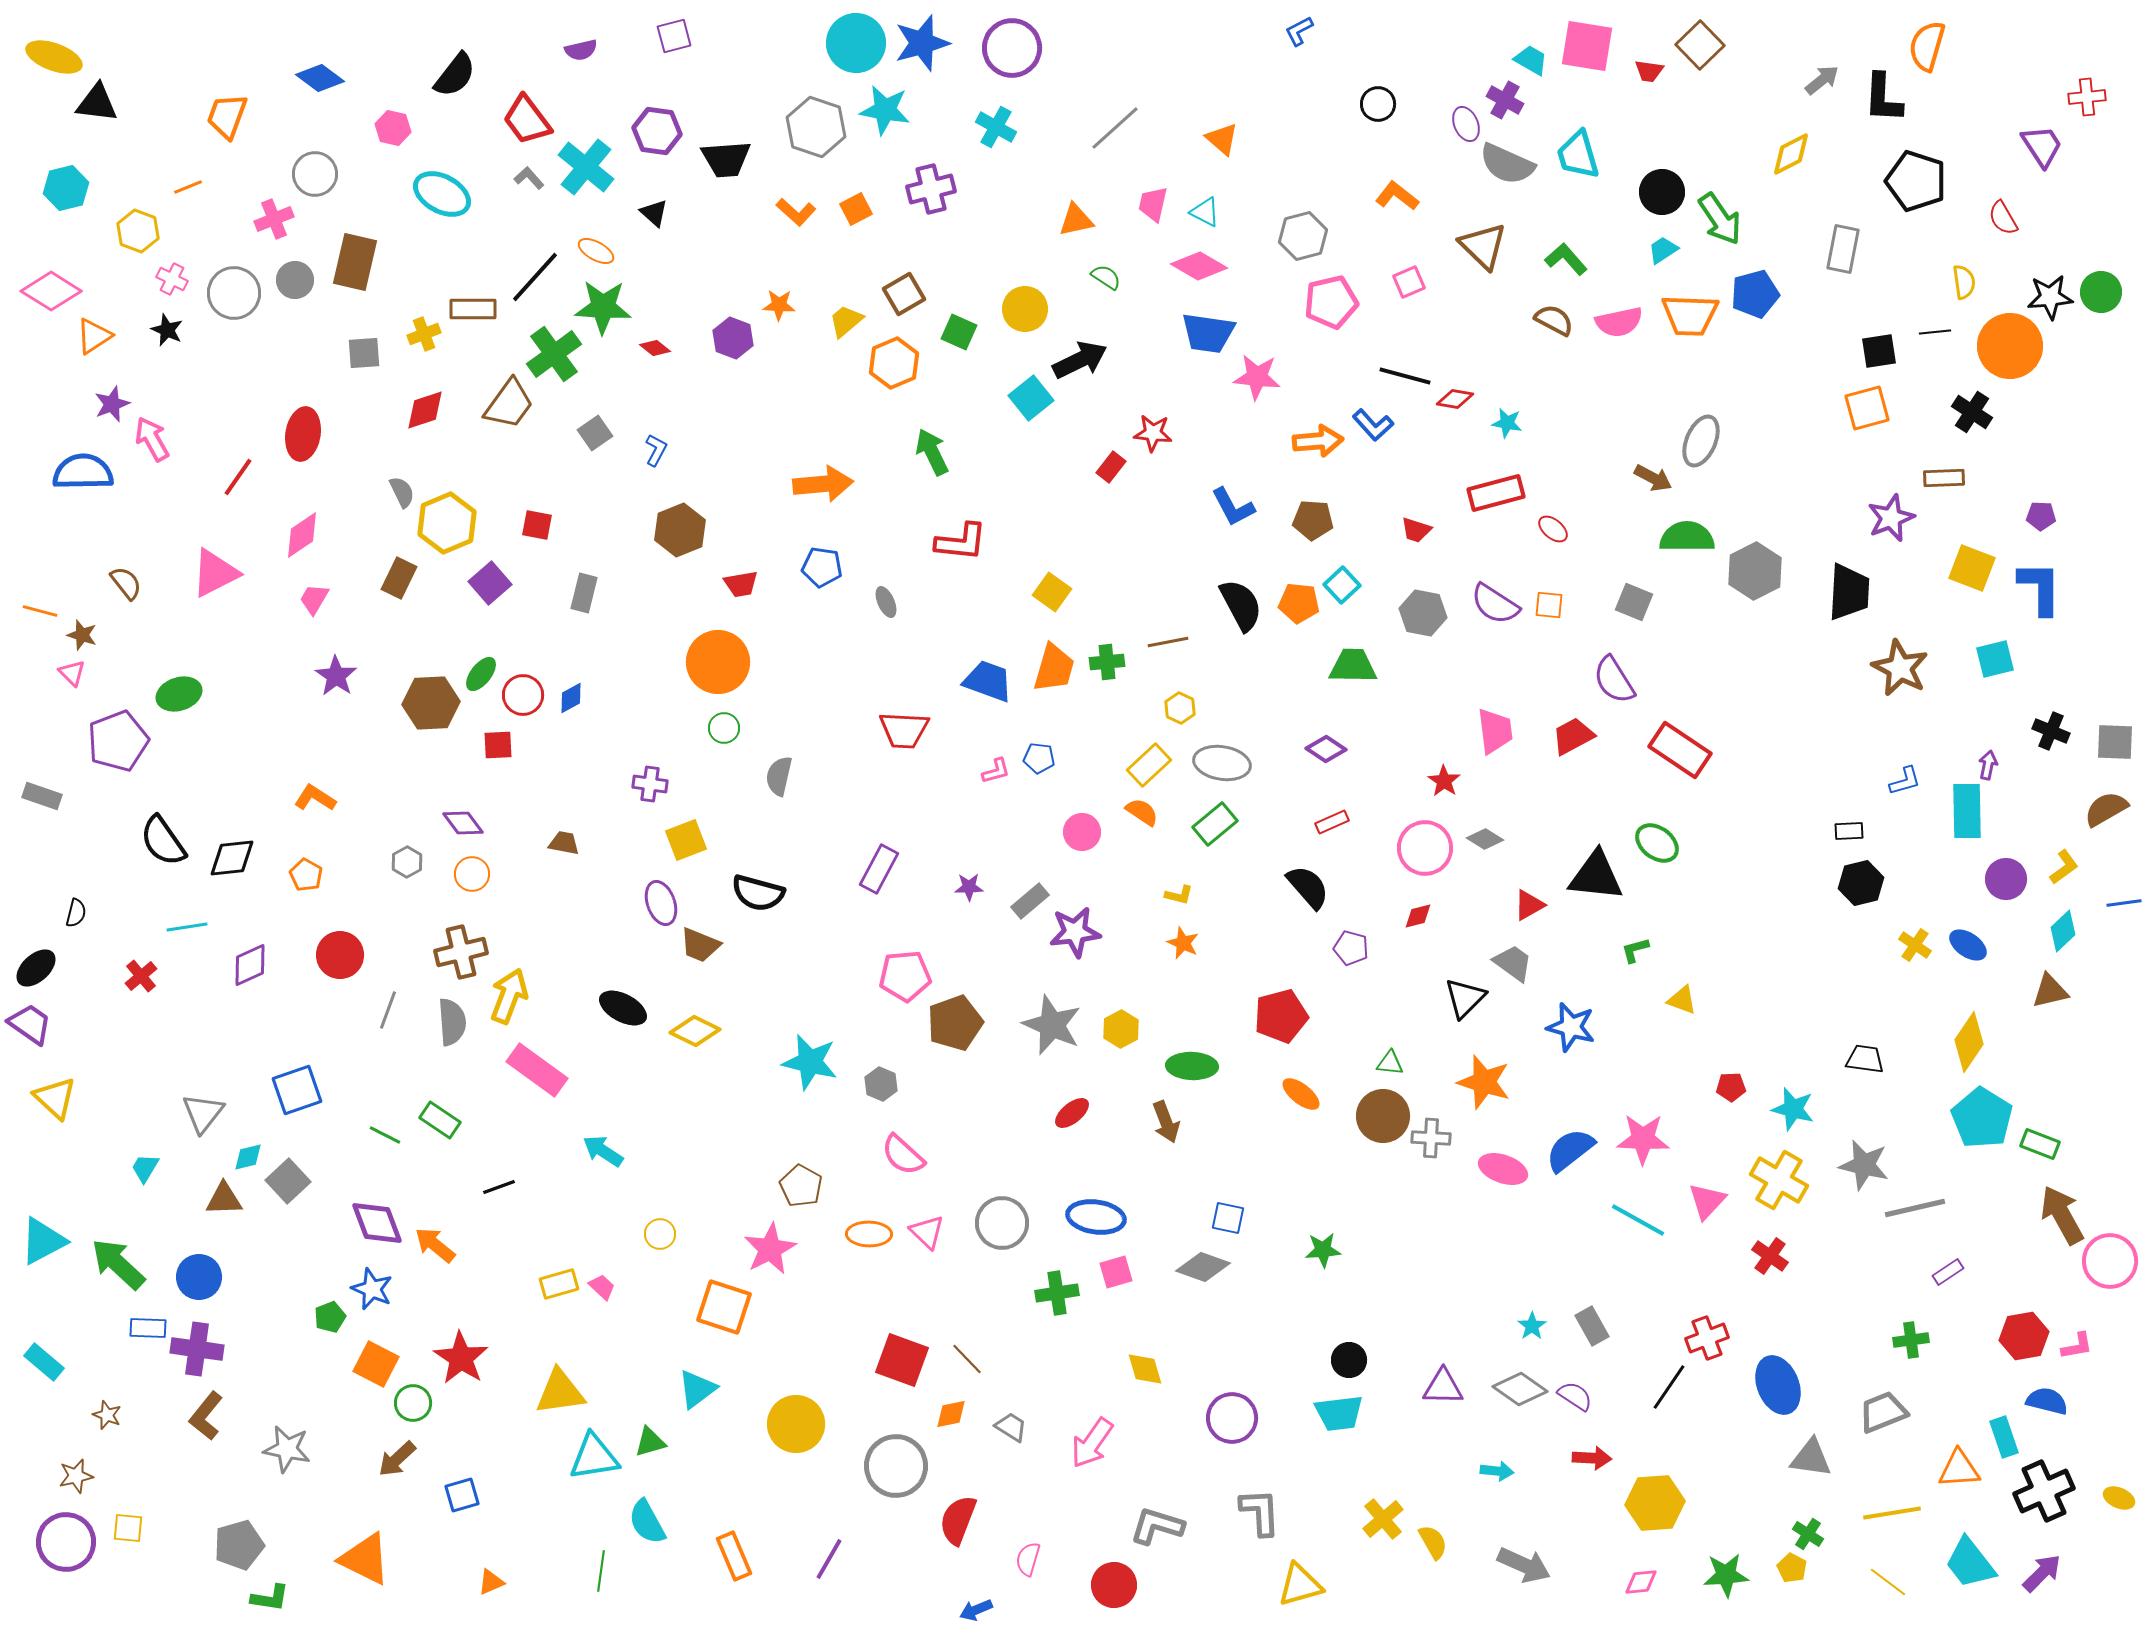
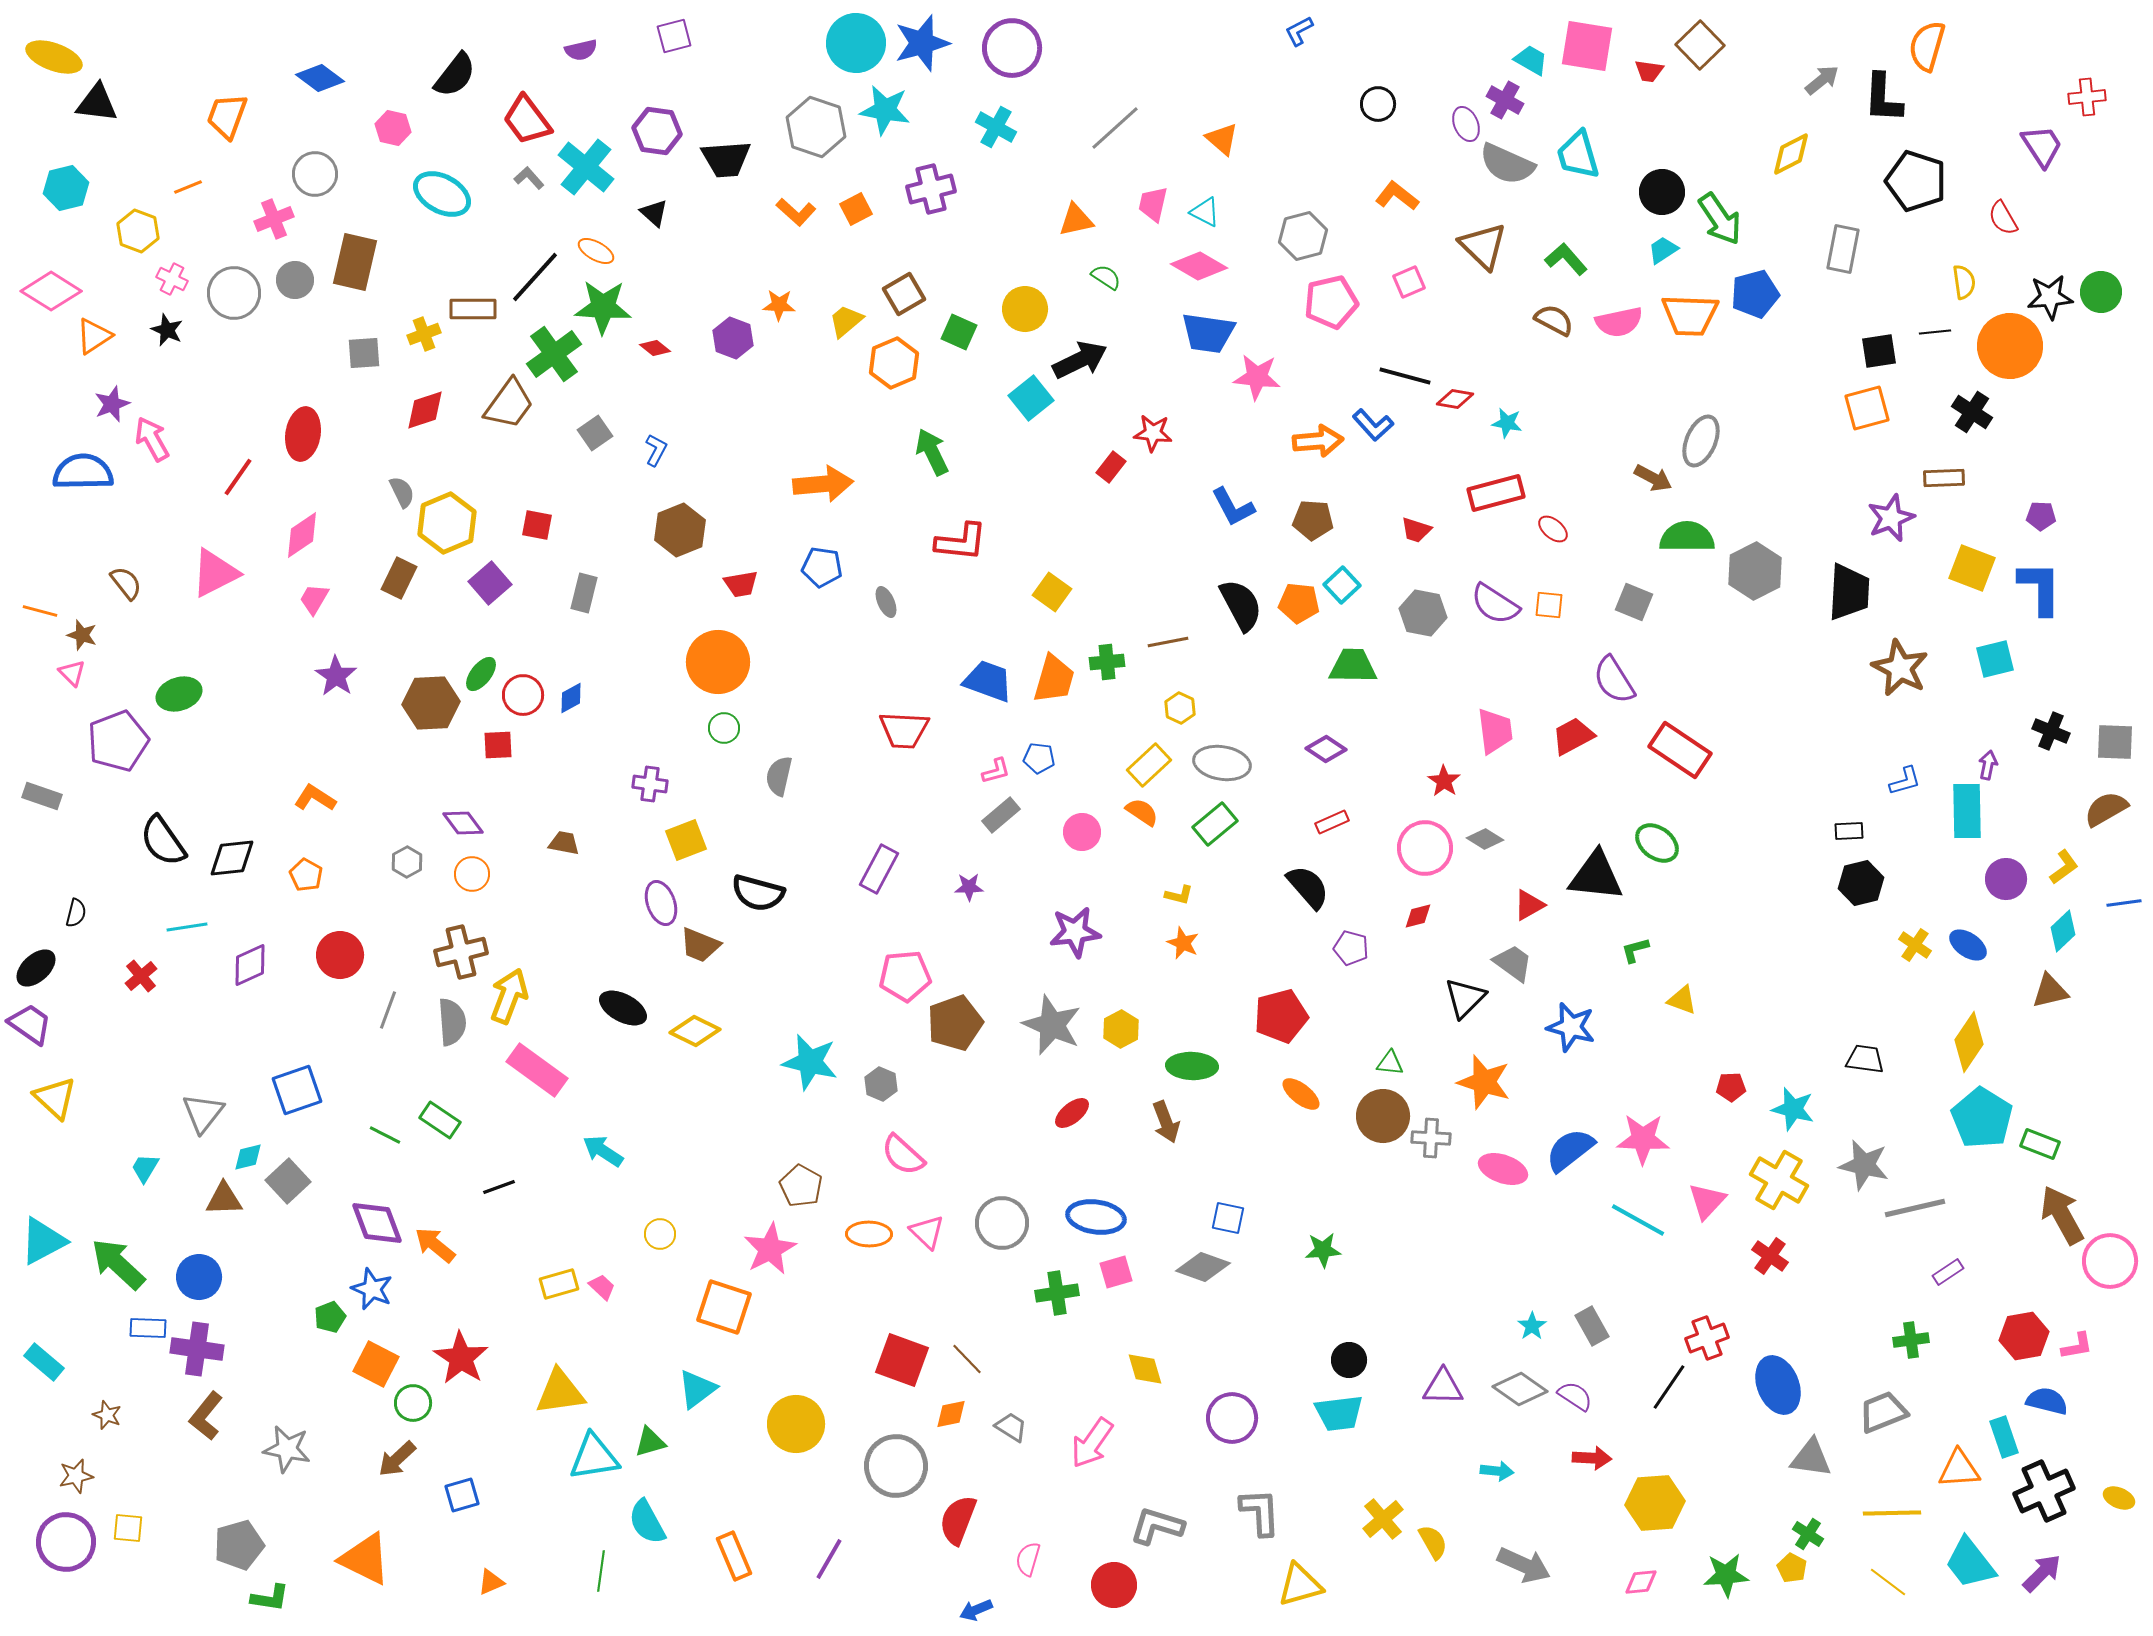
orange trapezoid at (1054, 668): moved 11 px down
gray rectangle at (1030, 901): moved 29 px left, 86 px up
yellow line at (1892, 1513): rotated 8 degrees clockwise
